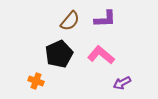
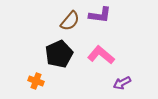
purple L-shape: moved 5 px left, 4 px up; rotated 10 degrees clockwise
